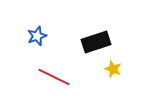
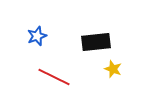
black rectangle: rotated 12 degrees clockwise
